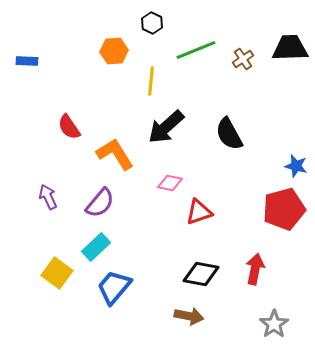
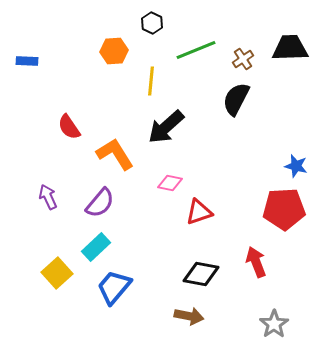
black semicircle: moved 7 px right, 35 px up; rotated 56 degrees clockwise
red pentagon: rotated 12 degrees clockwise
red arrow: moved 1 px right, 7 px up; rotated 32 degrees counterclockwise
yellow square: rotated 12 degrees clockwise
